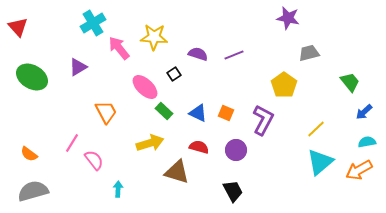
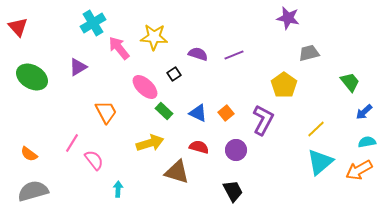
orange square: rotated 28 degrees clockwise
